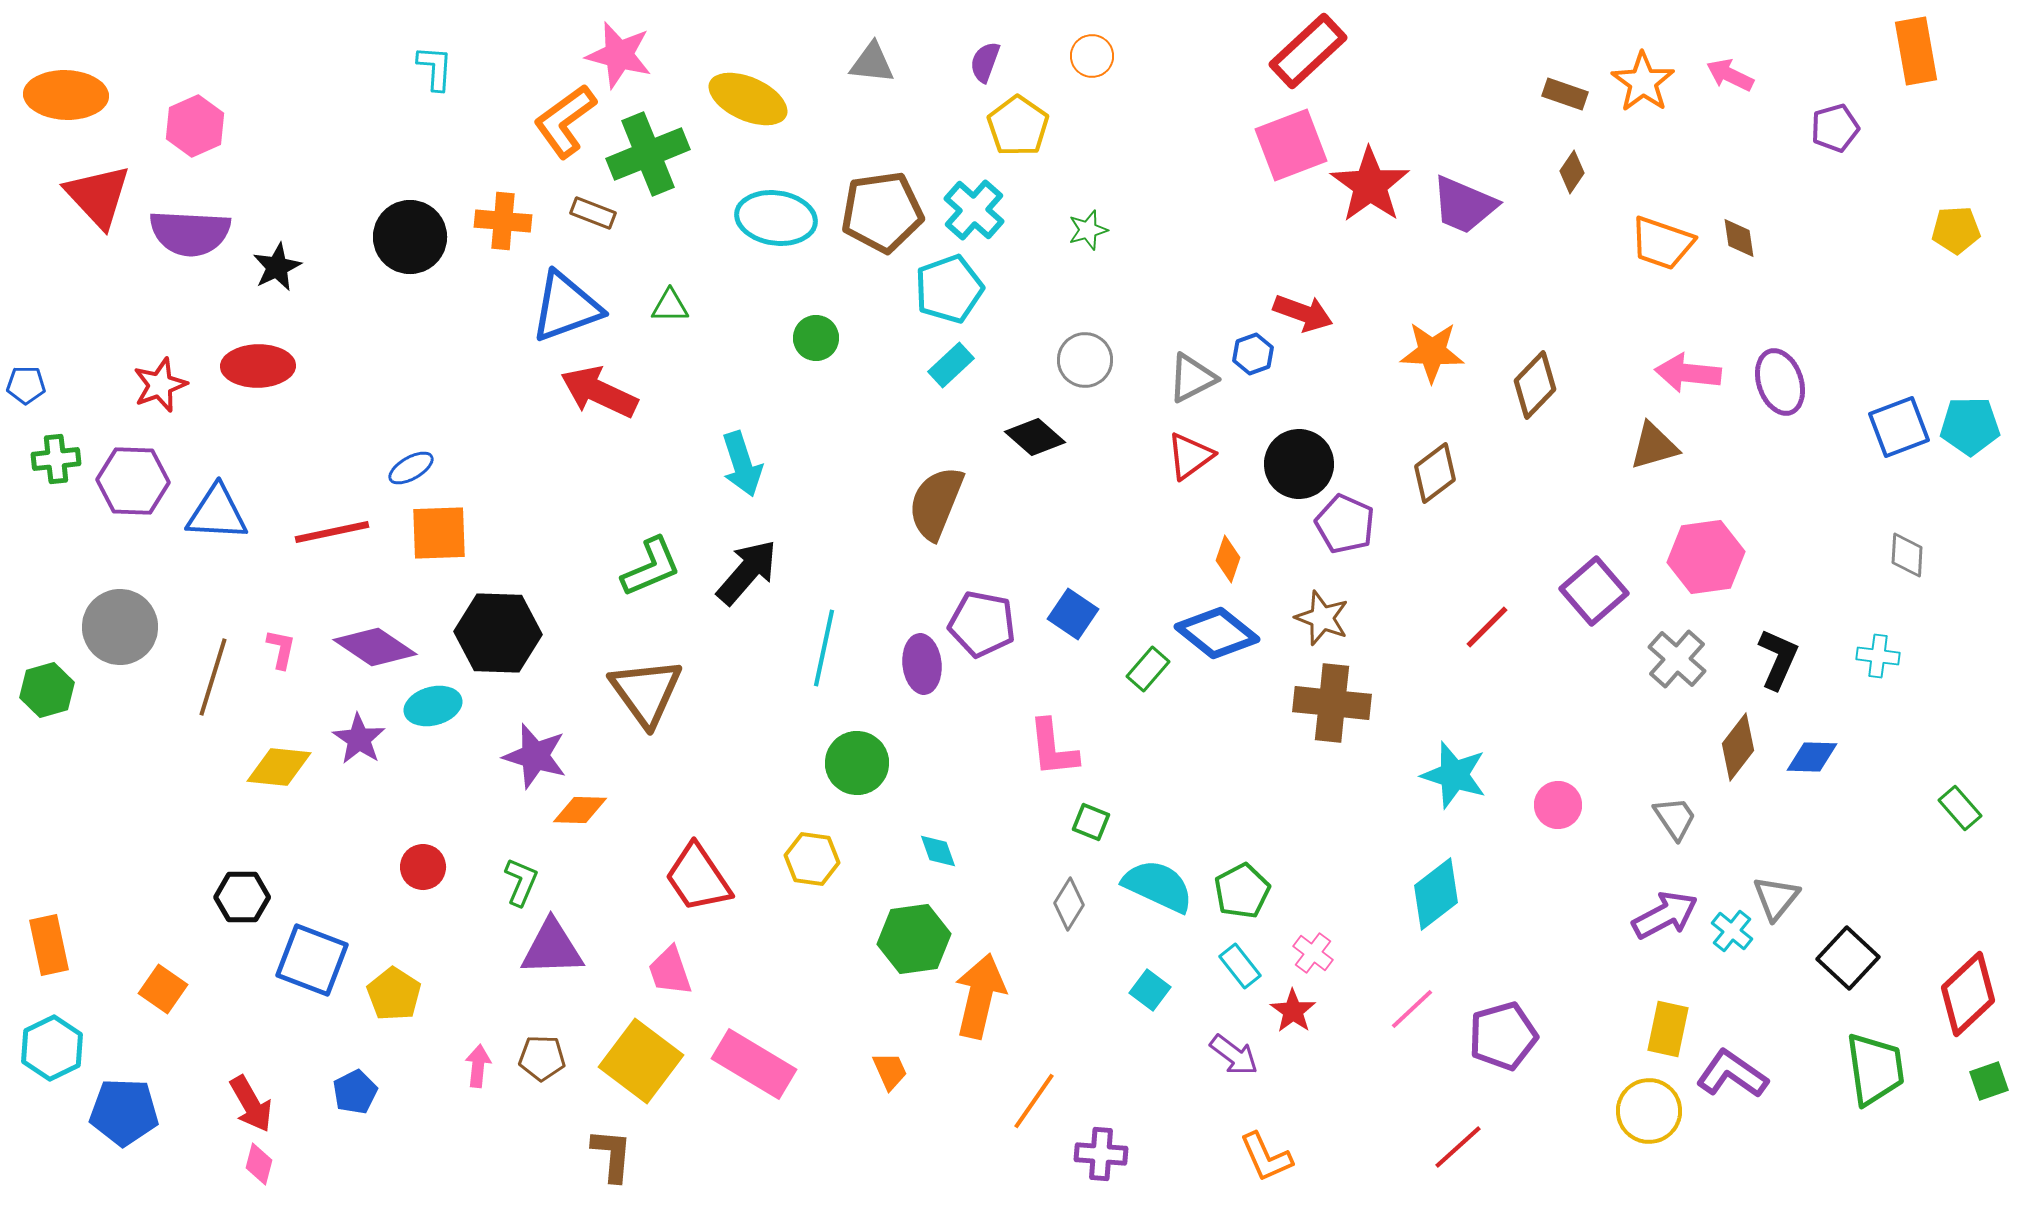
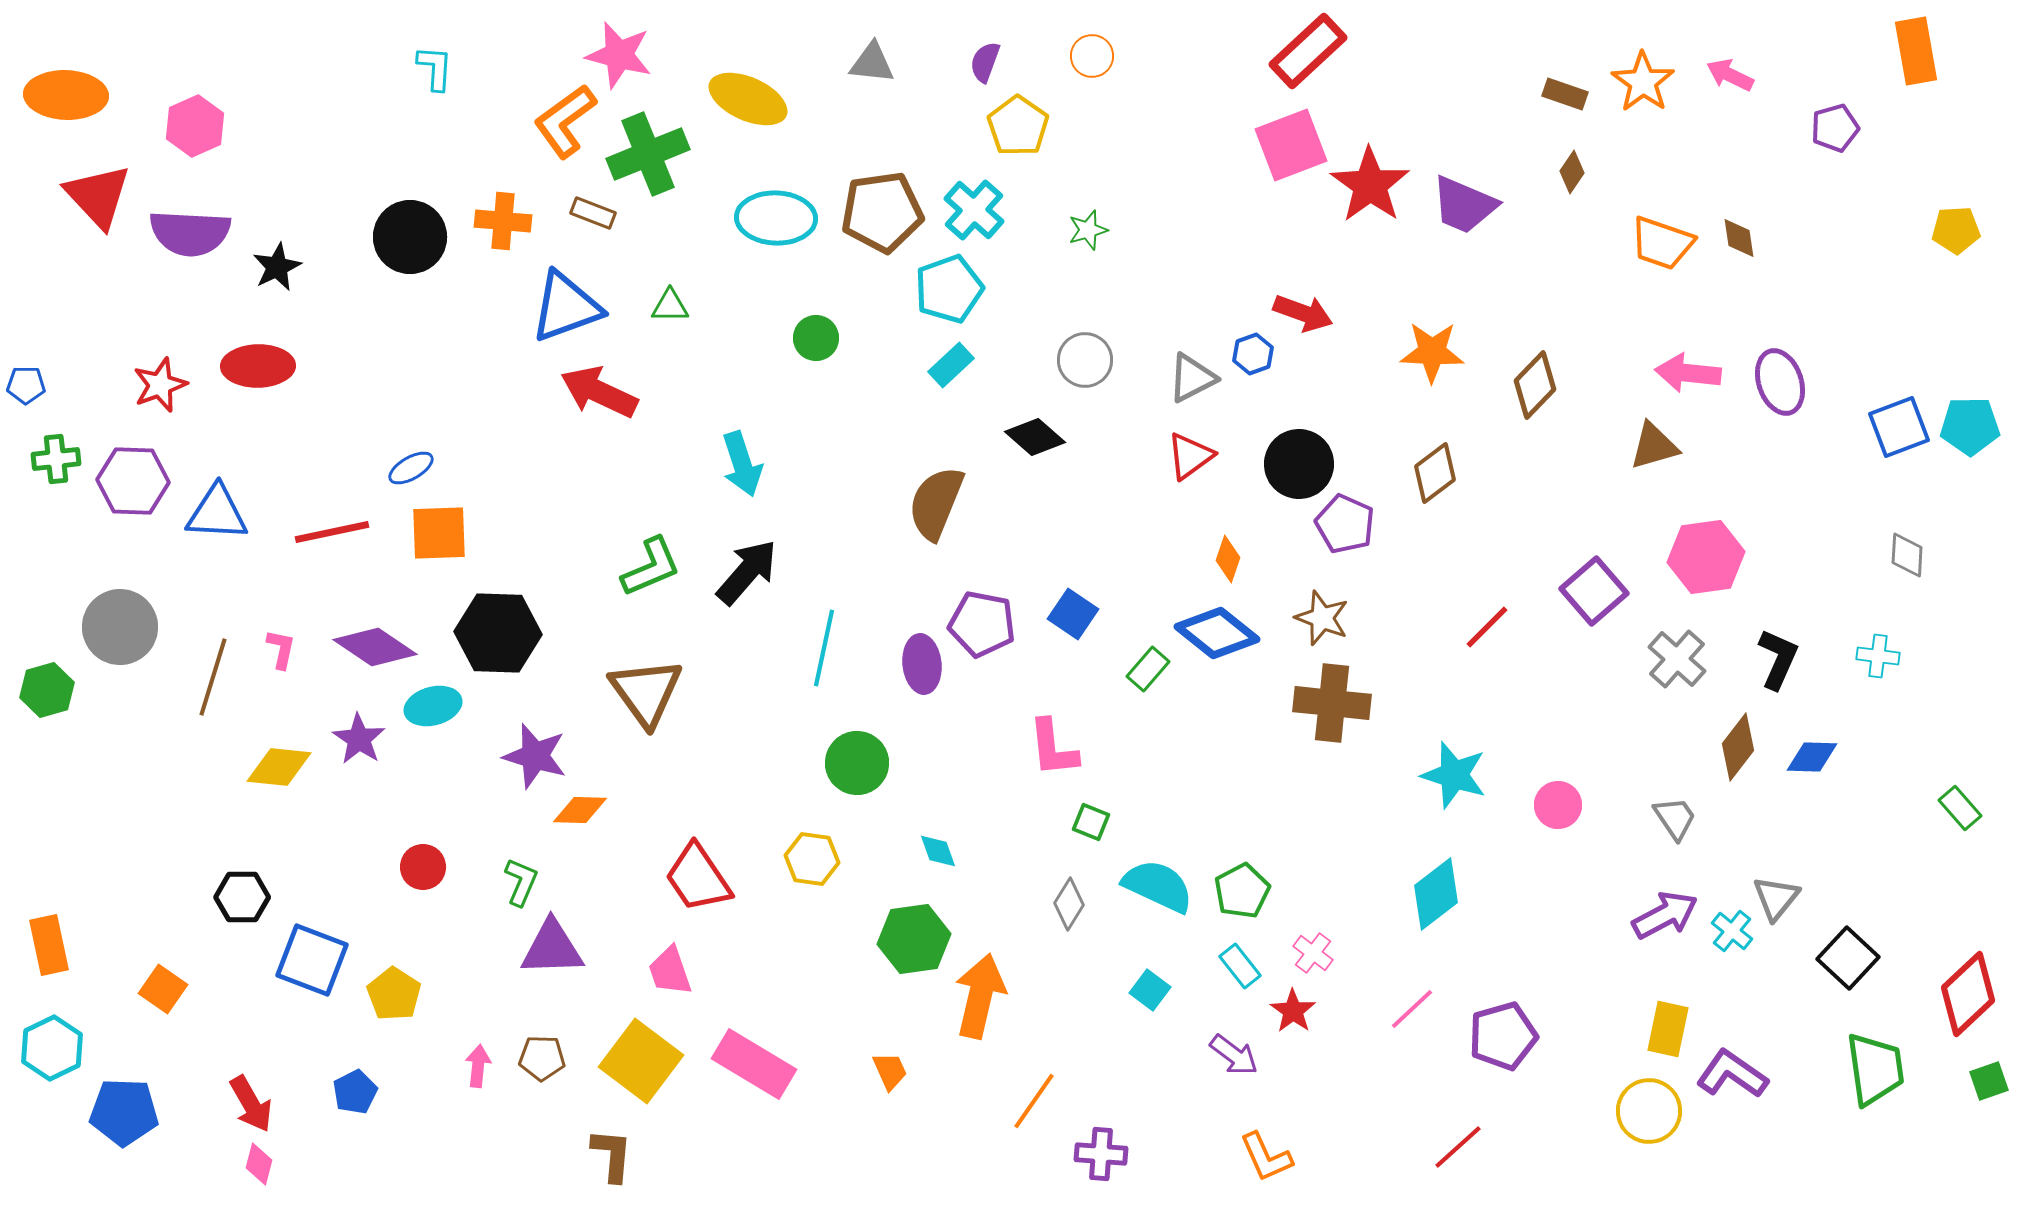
cyan ellipse at (776, 218): rotated 6 degrees counterclockwise
